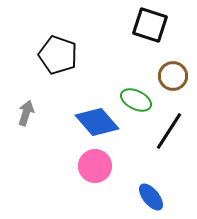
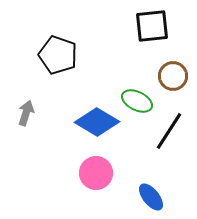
black square: moved 2 px right, 1 px down; rotated 24 degrees counterclockwise
green ellipse: moved 1 px right, 1 px down
blue diamond: rotated 18 degrees counterclockwise
pink circle: moved 1 px right, 7 px down
